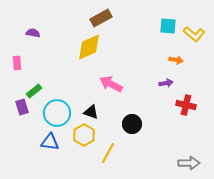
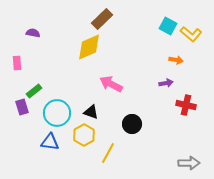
brown rectangle: moved 1 px right, 1 px down; rotated 15 degrees counterclockwise
cyan square: rotated 24 degrees clockwise
yellow L-shape: moved 3 px left
